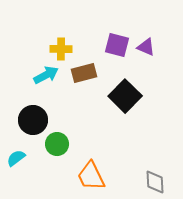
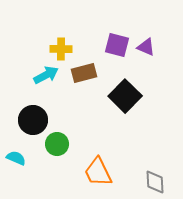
cyan semicircle: rotated 60 degrees clockwise
orange trapezoid: moved 7 px right, 4 px up
